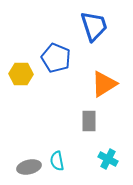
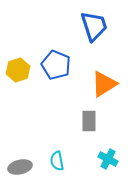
blue pentagon: moved 7 px down
yellow hexagon: moved 3 px left, 4 px up; rotated 20 degrees counterclockwise
gray ellipse: moved 9 px left
